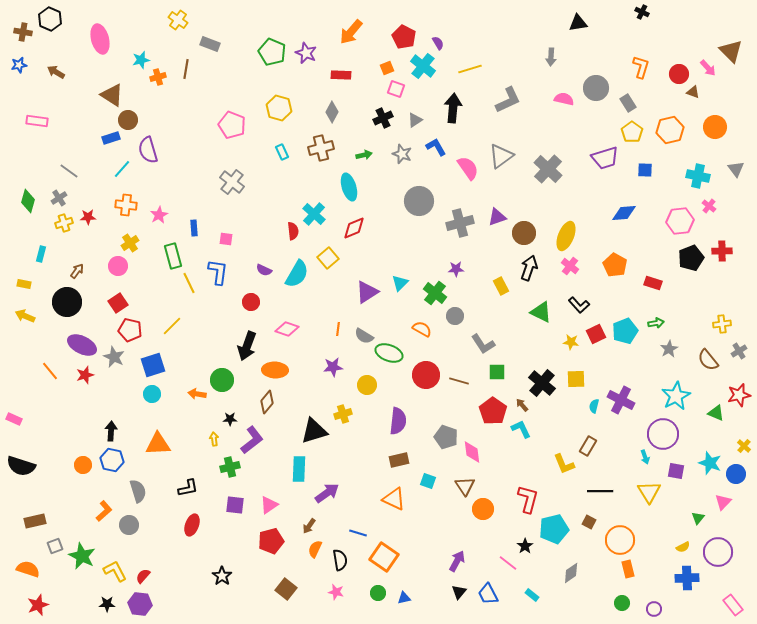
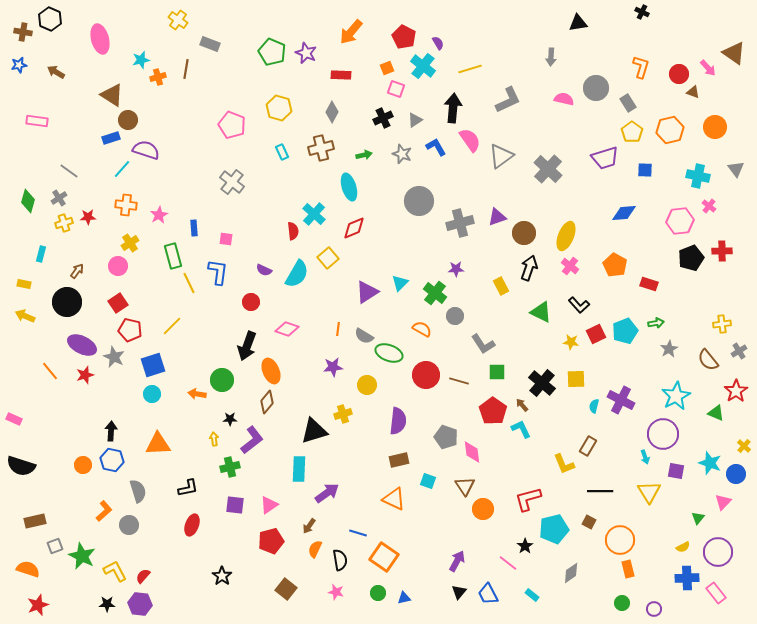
brown triangle at (731, 51): moved 3 px right, 2 px down; rotated 10 degrees counterclockwise
purple semicircle at (148, 150): moved 2 px left; rotated 124 degrees clockwise
pink semicircle at (468, 168): moved 2 px right, 28 px up
red rectangle at (653, 283): moved 4 px left, 1 px down
orange ellipse at (275, 370): moved 4 px left, 1 px down; rotated 65 degrees clockwise
red star at (739, 395): moved 3 px left, 4 px up; rotated 20 degrees counterclockwise
red L-shape at (528, 499): rotated 120 degrees counterclockwise
pink rectangle at (733, 605): moved 17 px left, 12 px up
